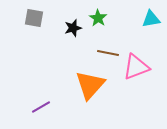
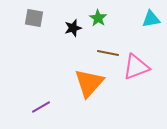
orange triangle: moved 1 px left, 2 px up
